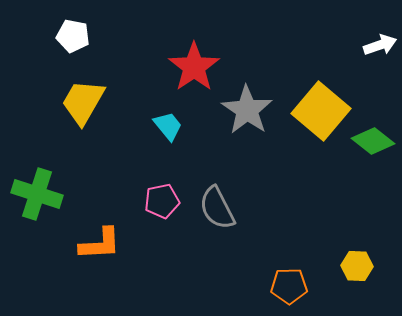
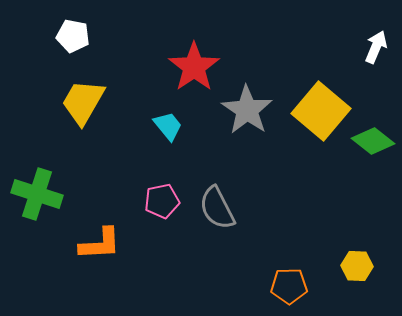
white arrow: moved 4 px left, 2 px down; rotated 48 degrees counterclockwise
